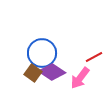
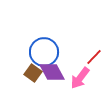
blue circle: moved 2 px right, 1 px up
red line: rotated 18 degrees counterclockwise
purple diamond: rotated 28 degrees clockwise
